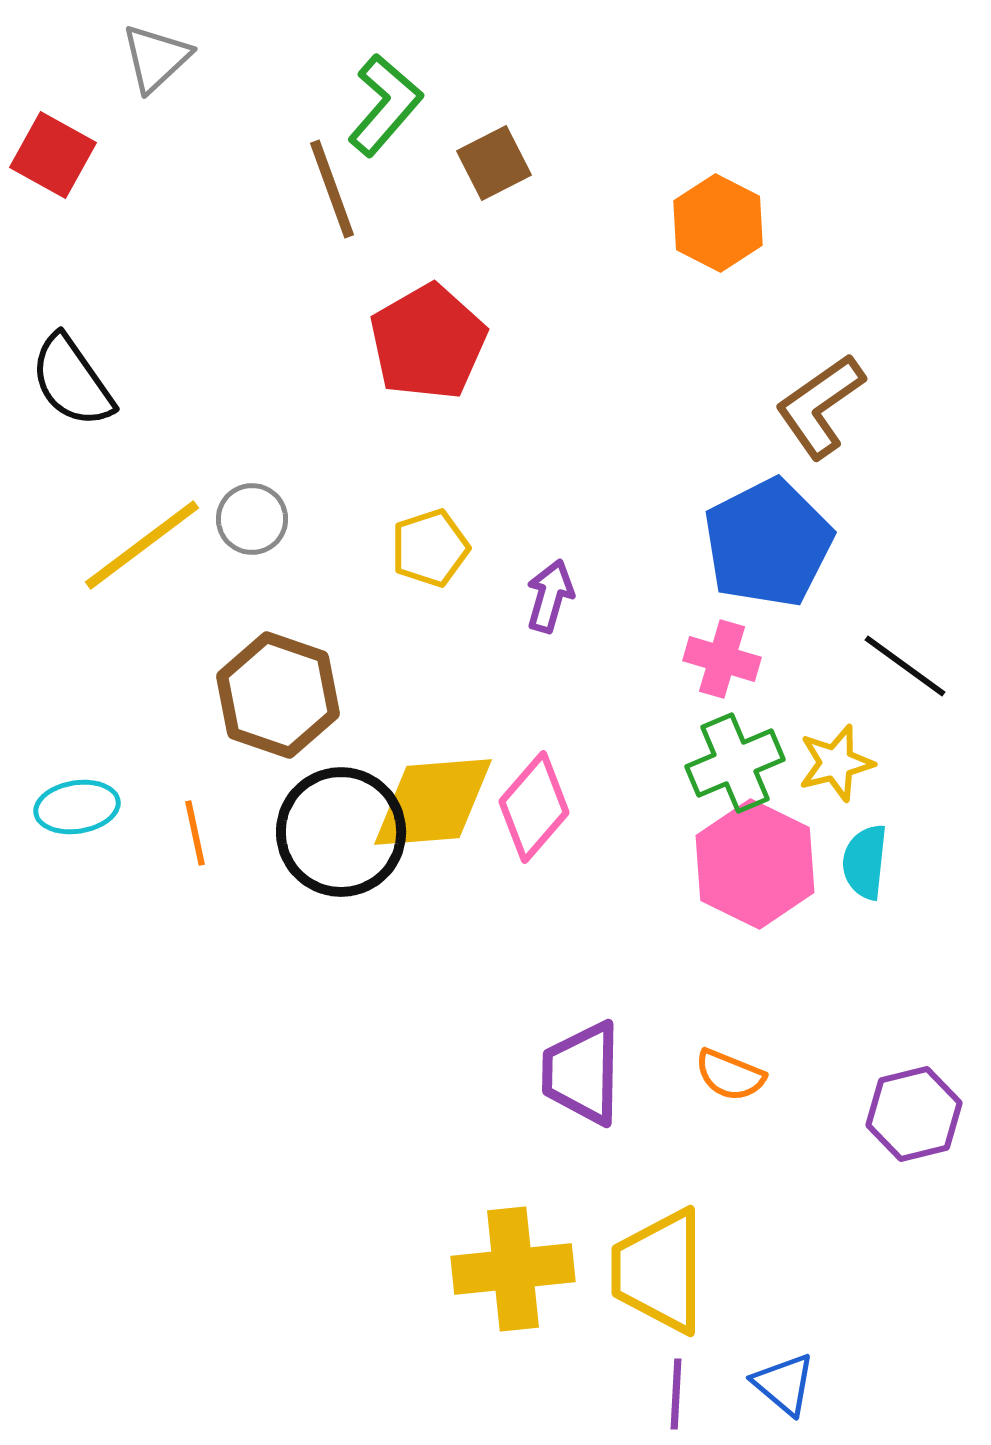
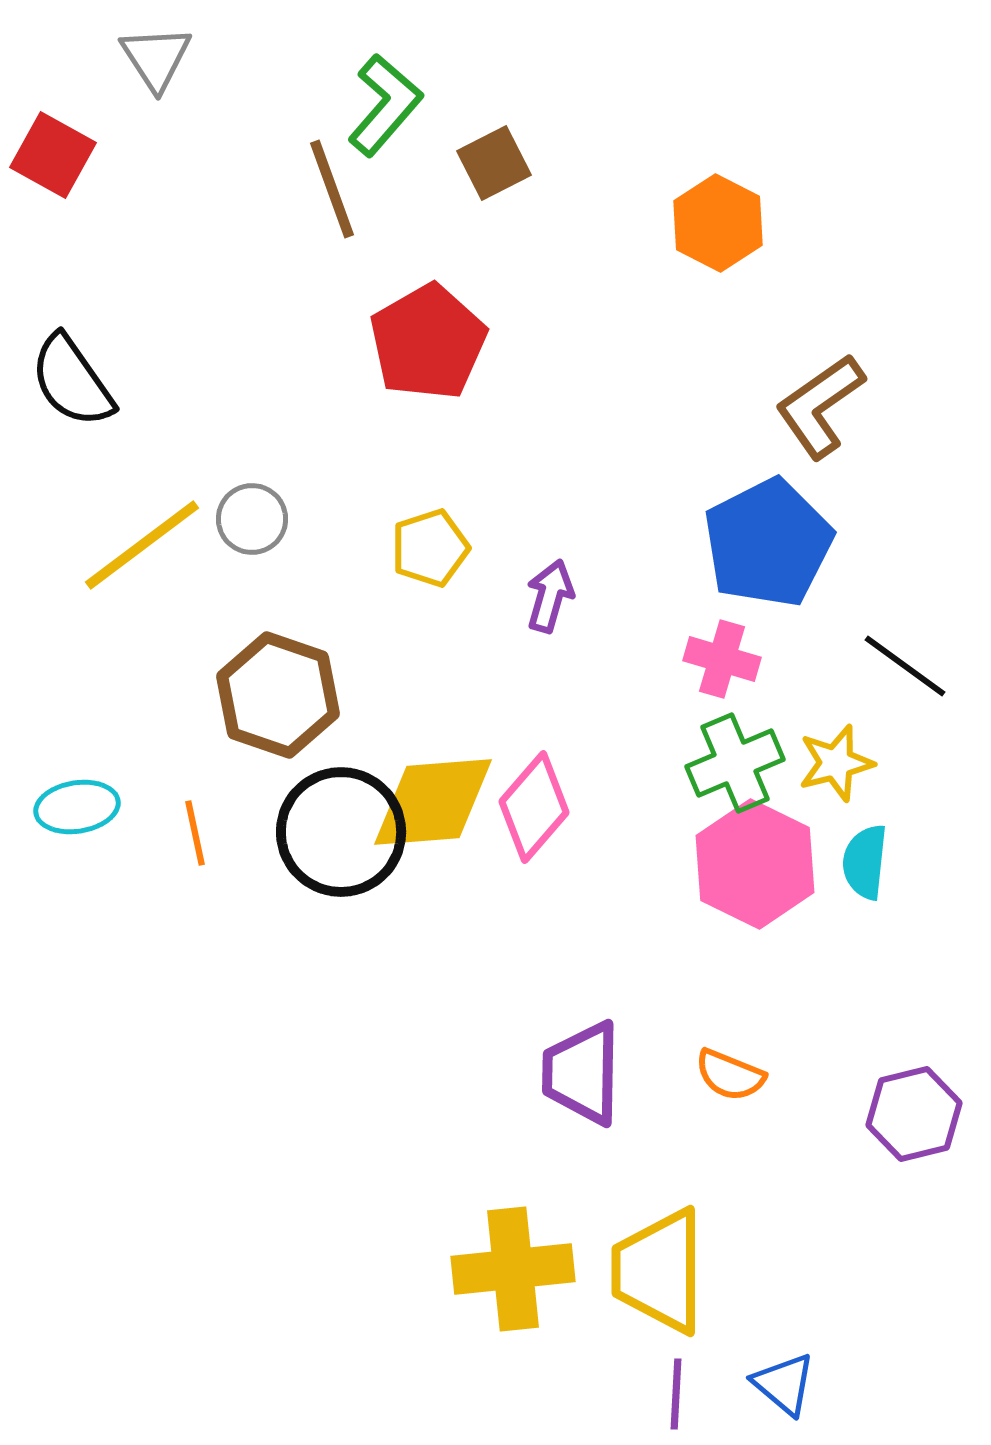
gray triangle: rotated 20 degrees counterclockwise
